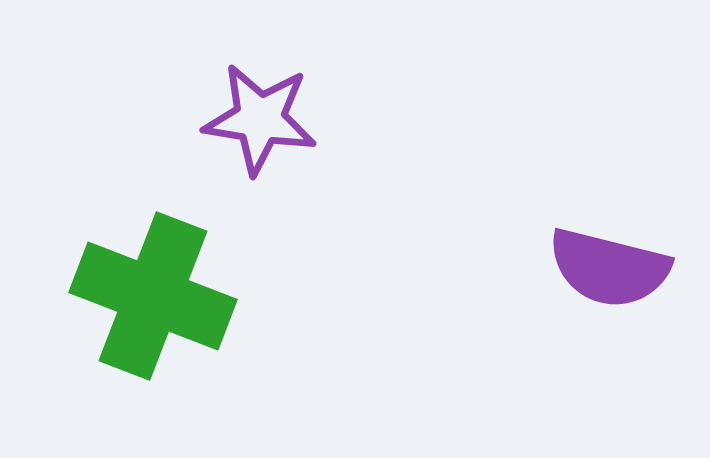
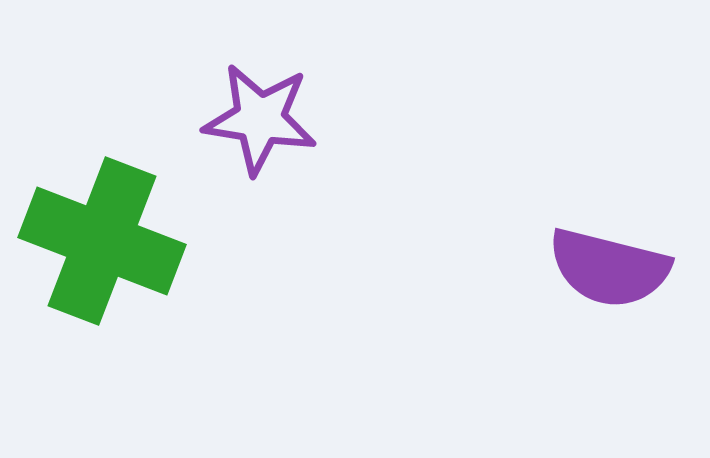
green cross: moved 51 px left, 55 px up
